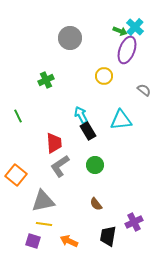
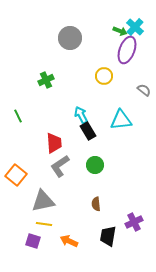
brown semicircle: rotated 32 degrees clockwise
